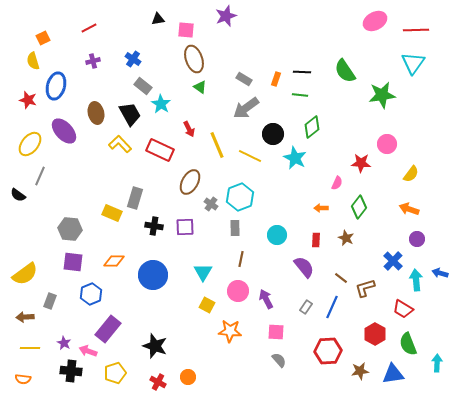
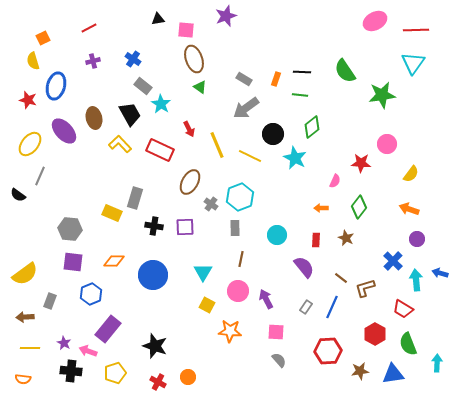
brown ellipse at (96, 113): moved 2 px left, 5 px down
pink semicircle at (337, 183): moved 2 px left, 2 px up
